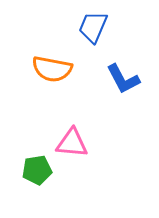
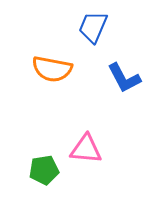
blue L-shape: moved 1 px right, 1 px up
pink triangle: moved 14 px right, 6 px down
green pentagon: moved 7 px right
